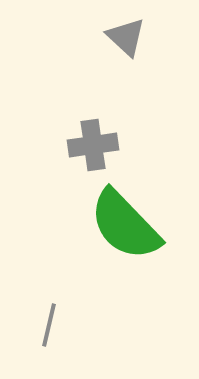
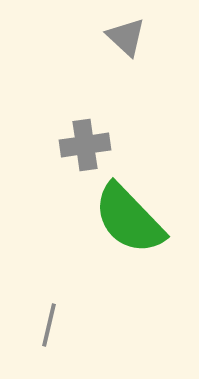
gray cross: moved 8 px left
green semicircle: moved 4 px right, 6 px up
